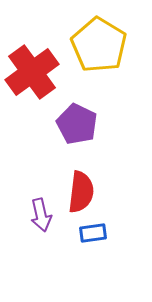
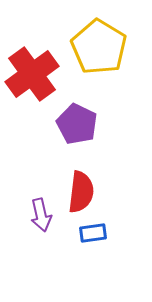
yellow pentagon: moved 2 px down
red cross: moved 2 px down
